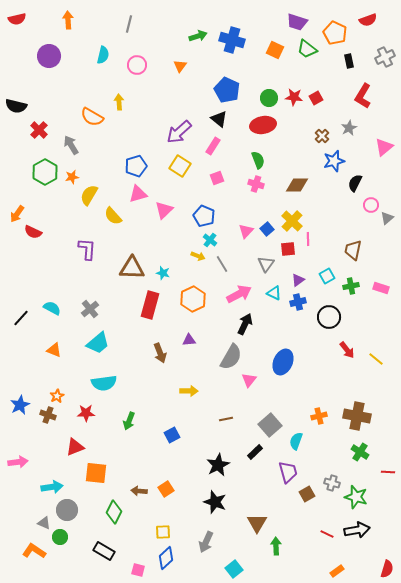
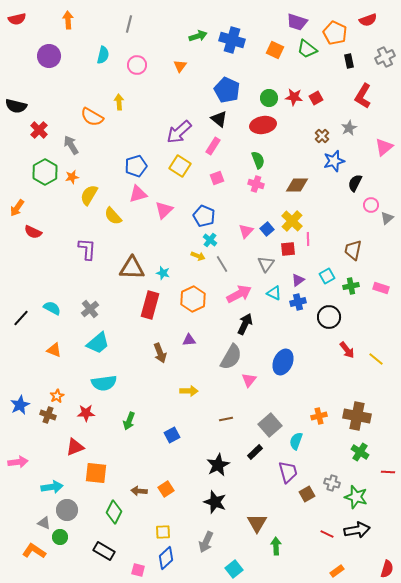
orange arrow at (17, 214): moved 6 px up
